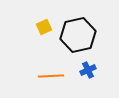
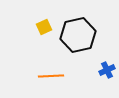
blue cross: moved 19 px right
